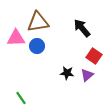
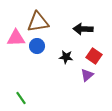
black arrow: moved 1 px right, 1 px down; rotated 48 degrees counterclockwise
black star: moved 1 px left, 16 px up
